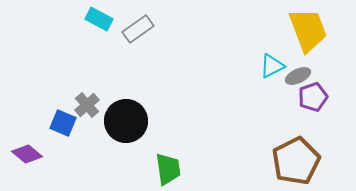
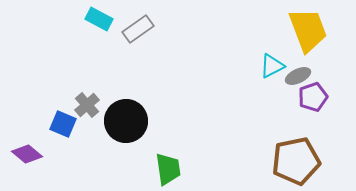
blue square: moved 1 px down
brown pentagon: rotated 15 degrees clockwise
